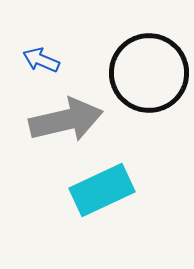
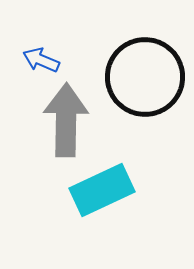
black circle: moved 4 px left, 4 px down
gray arrow: rotated 76 degrees counterclockwise
